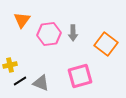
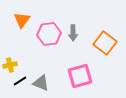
orange square: moved 1 px left, 1 px up
